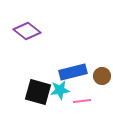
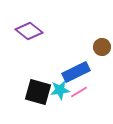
purple diamond: moved 2 px right
blue rectangle: moved 3 px right; rotated 12 degrees counterclockwise
brown circle: moved 29 px up
pink line: moved 3 px left, 9 px up; rotated 24 degrees counterclockwise
